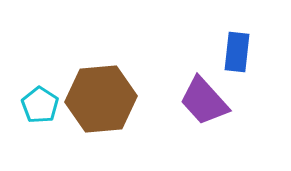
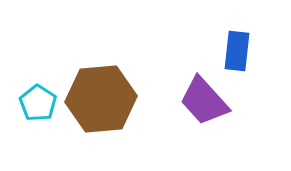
blue rectangle: moved 1 px up
cyan pentagon: moved 2 px left, 2 px up
